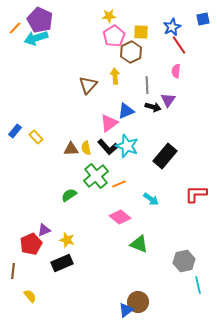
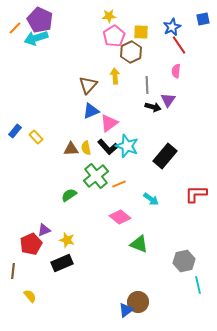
blue triangle at (126, 111): moved 35 px left
